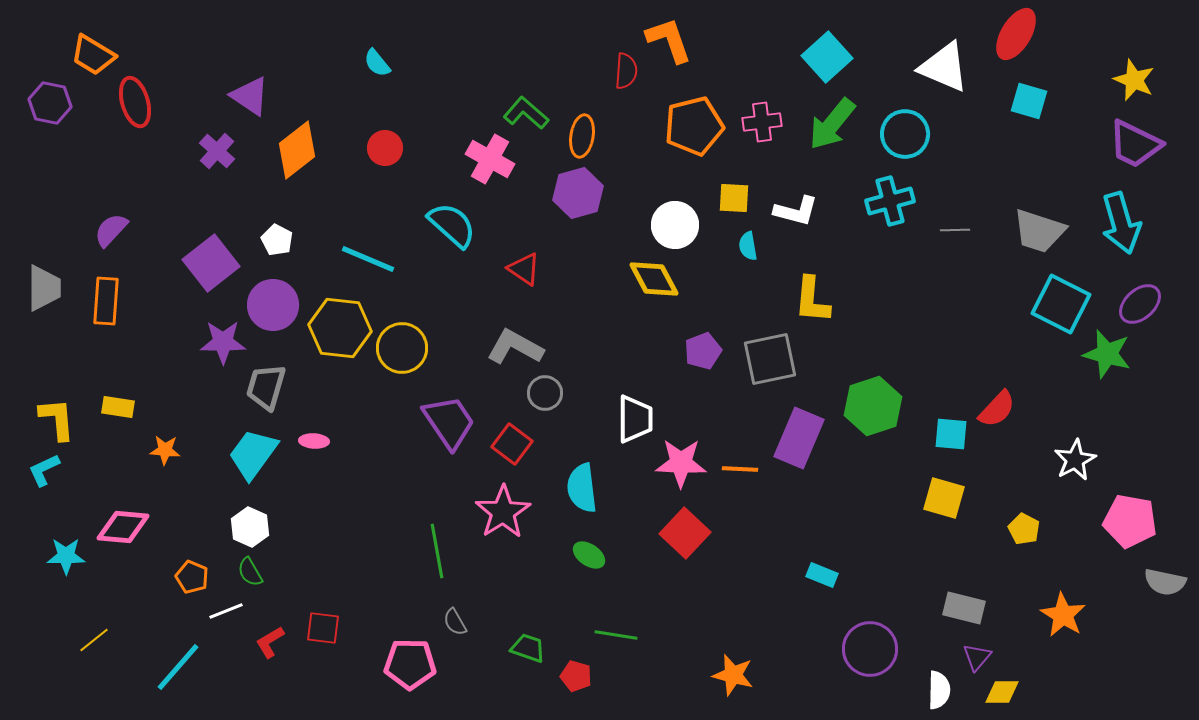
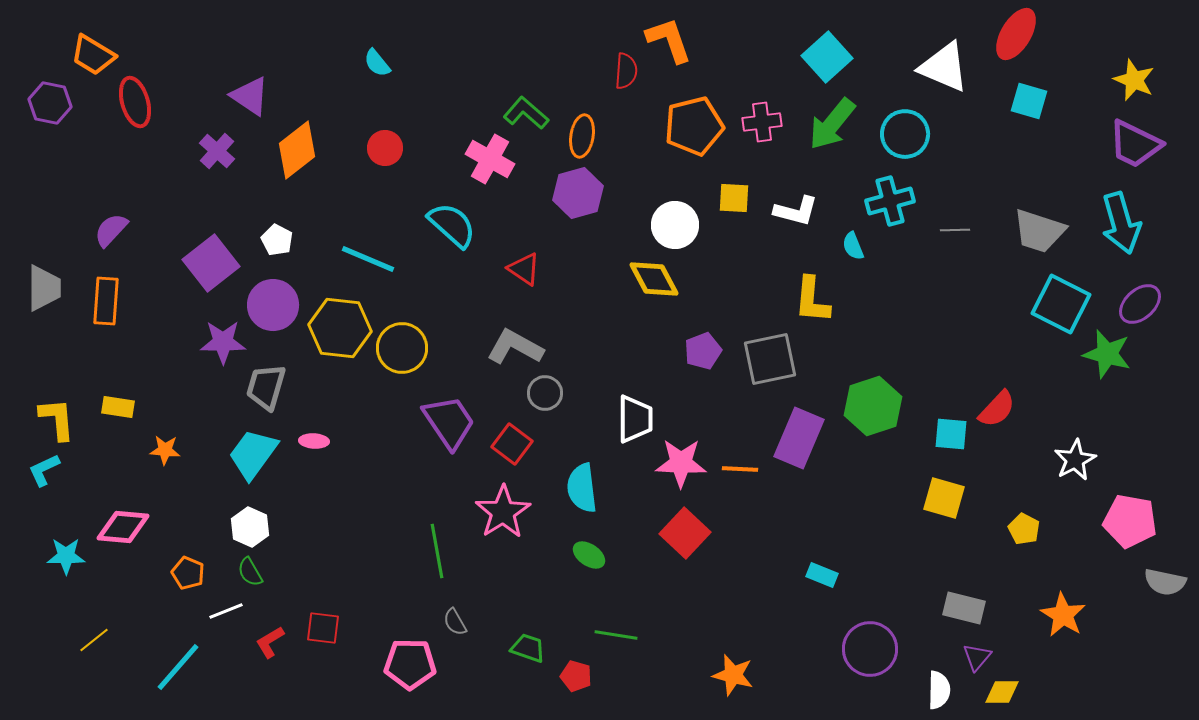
cyan semicircle at (748, 246): moved 105 px right; rotated 12 degrees counterclockwise
orange pentagon at (192, 577): moved 4 px left, 4 px up
